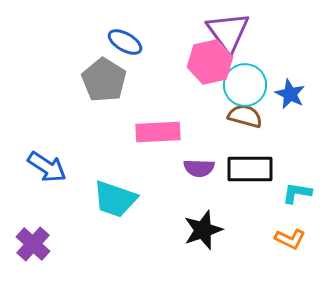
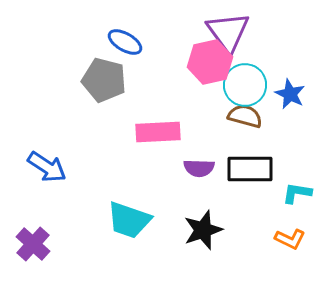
gray pentagon: rotated 18 degrees counterclockwise
cyan trapezoid: moved 14 px right, 21 px down
